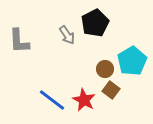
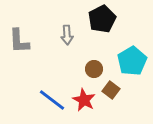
black pentagon: moved 7 px right, 4 px up
gray arrow: rotated 30 degrees clockwise
brown circle: moved 11 px left
